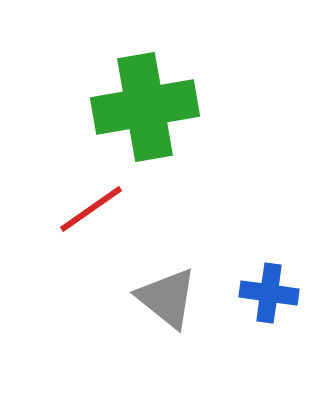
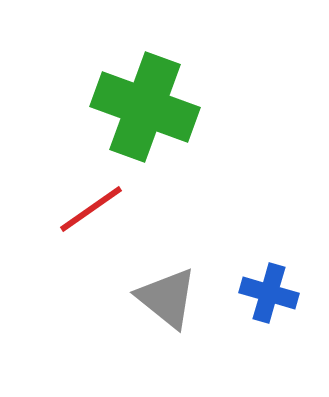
green cross: rotated 30 degrees clockwise
blue cross: rotated 8 degrees clockwise
